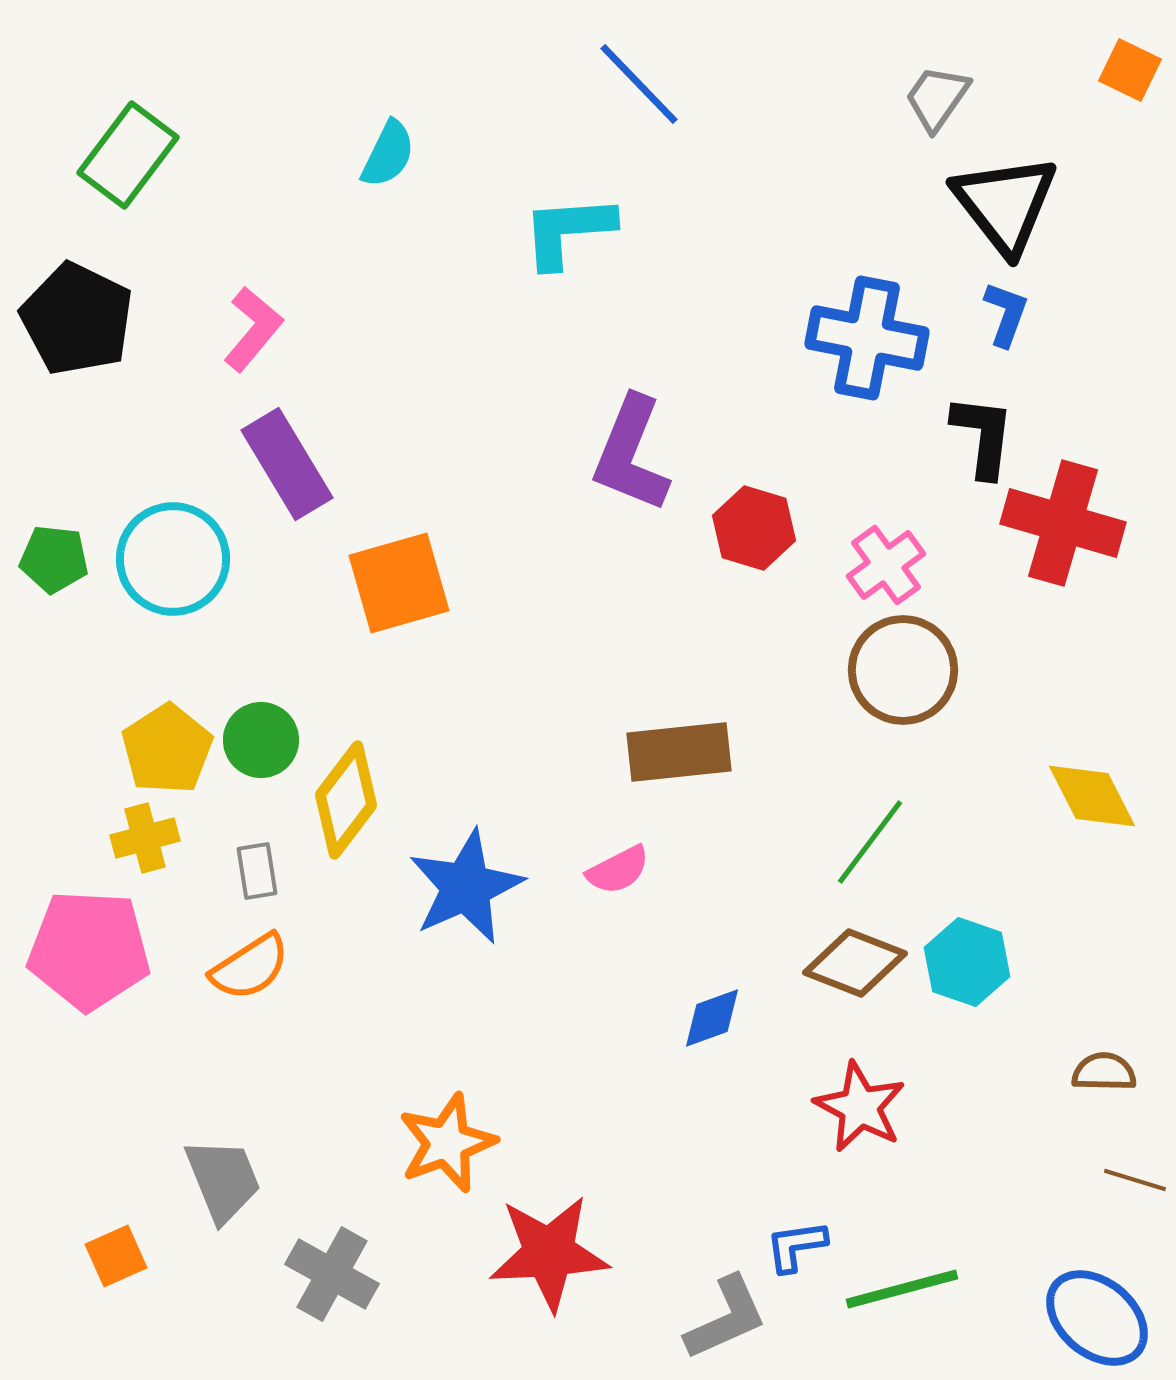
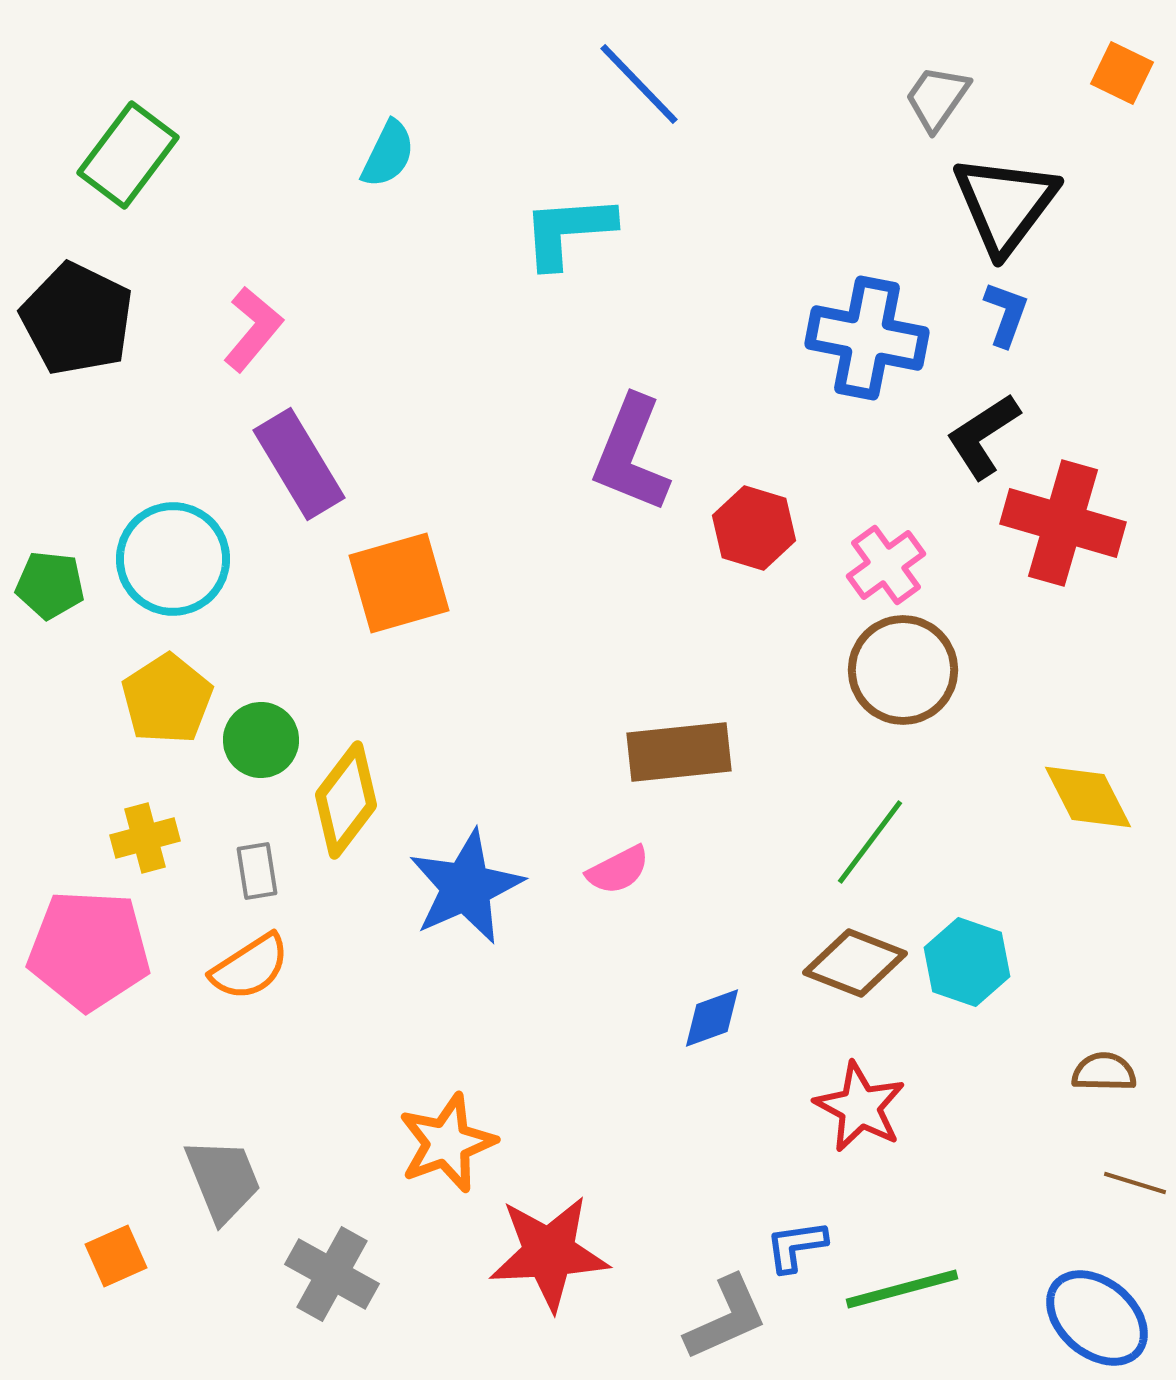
orange square at (1130, 70): moved 8 px left, 3 px down
black triangle at (1005, 204): rotated 15 degrees clockwise
black L-shape at (983, 436): rotated 130 degrees counterclockwise
purple rectangle at (287, 464): moved 12 px right
green pentagon at (54, 559): moved 4 px left, 26 px down
yellow pentagon at (167, 749): moved 50 px up
yellow diamond at (1092, 796): moved 4 px left, 1 px down
brown line at (1135, 1180): moved 3 px down
